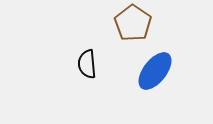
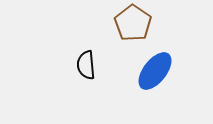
black semicircle: moved 1 px left, 1 px down
